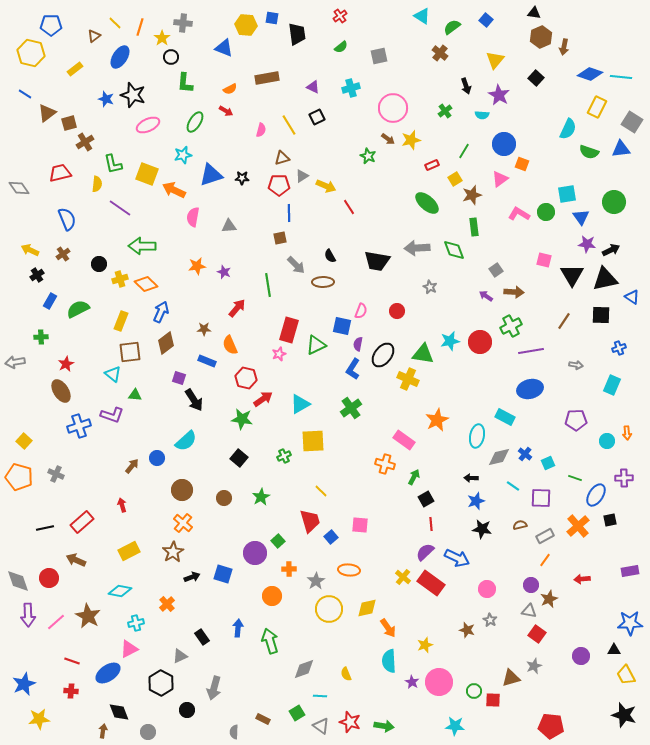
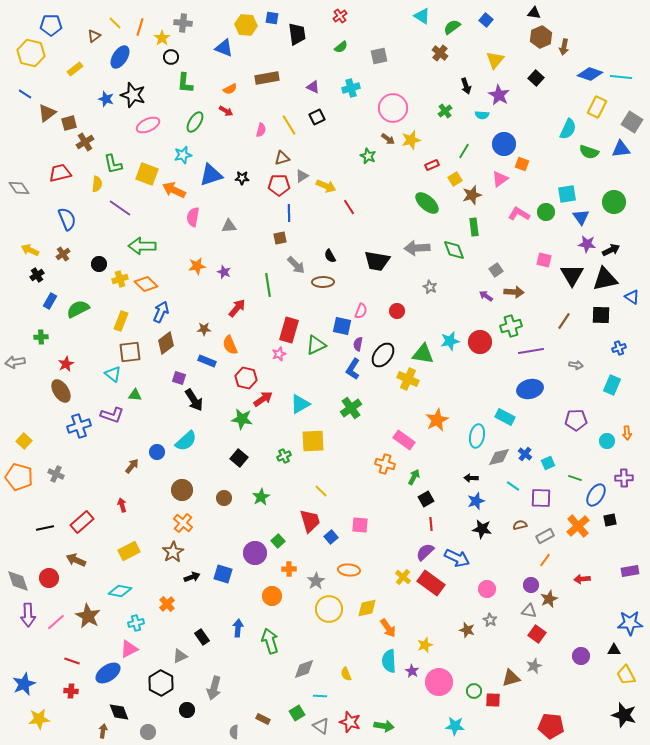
green cross at (511, 326): rotated 10 degrees clockwise
blue circle at (157, 458): moved 6 px up
purple star at (412, 682): moved 11 px up
